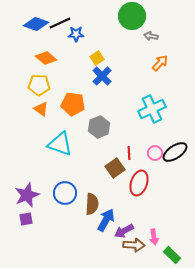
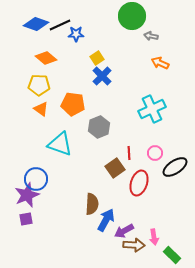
black line: moved 2 px down
orange arrow: rotated 108 degrees counterclockwise
black ellipse: moved 15 px down
blue circle: moved 29 px left, 14 px up
